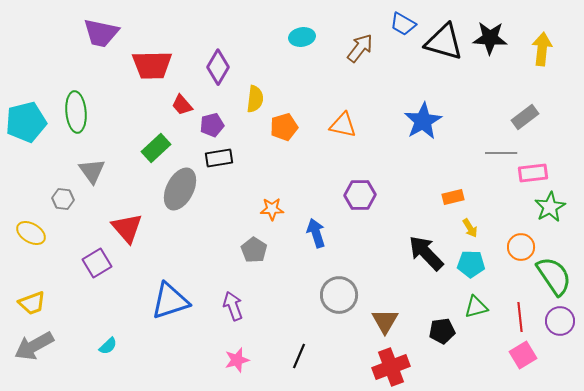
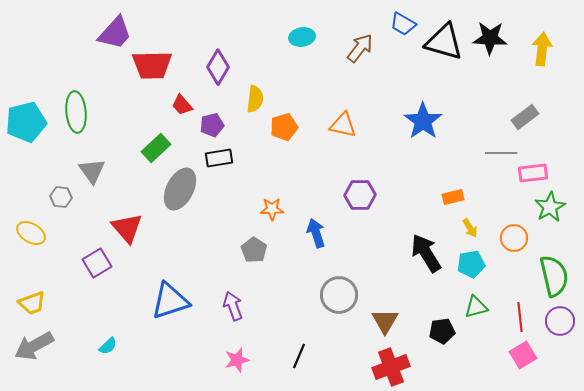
purple trapezoid at (101, 33): moved 14 px right; rotated 60 degrees counterclockwise
blue star at (423, 121): rotated 6 degrees counterclockwise
gray hexagon at (63, 199): moved 2 px left, 2 px up
orange circle at (521, 247): moved 7 px left, 9 px up
black arrow at (426, 253): rotated 12 degrees clockwise
cyan pentagon at (471, 264): rotated 12 degrees counterclockwise
green semicircle at (554, 276): rotated 21 degrees clockwise
